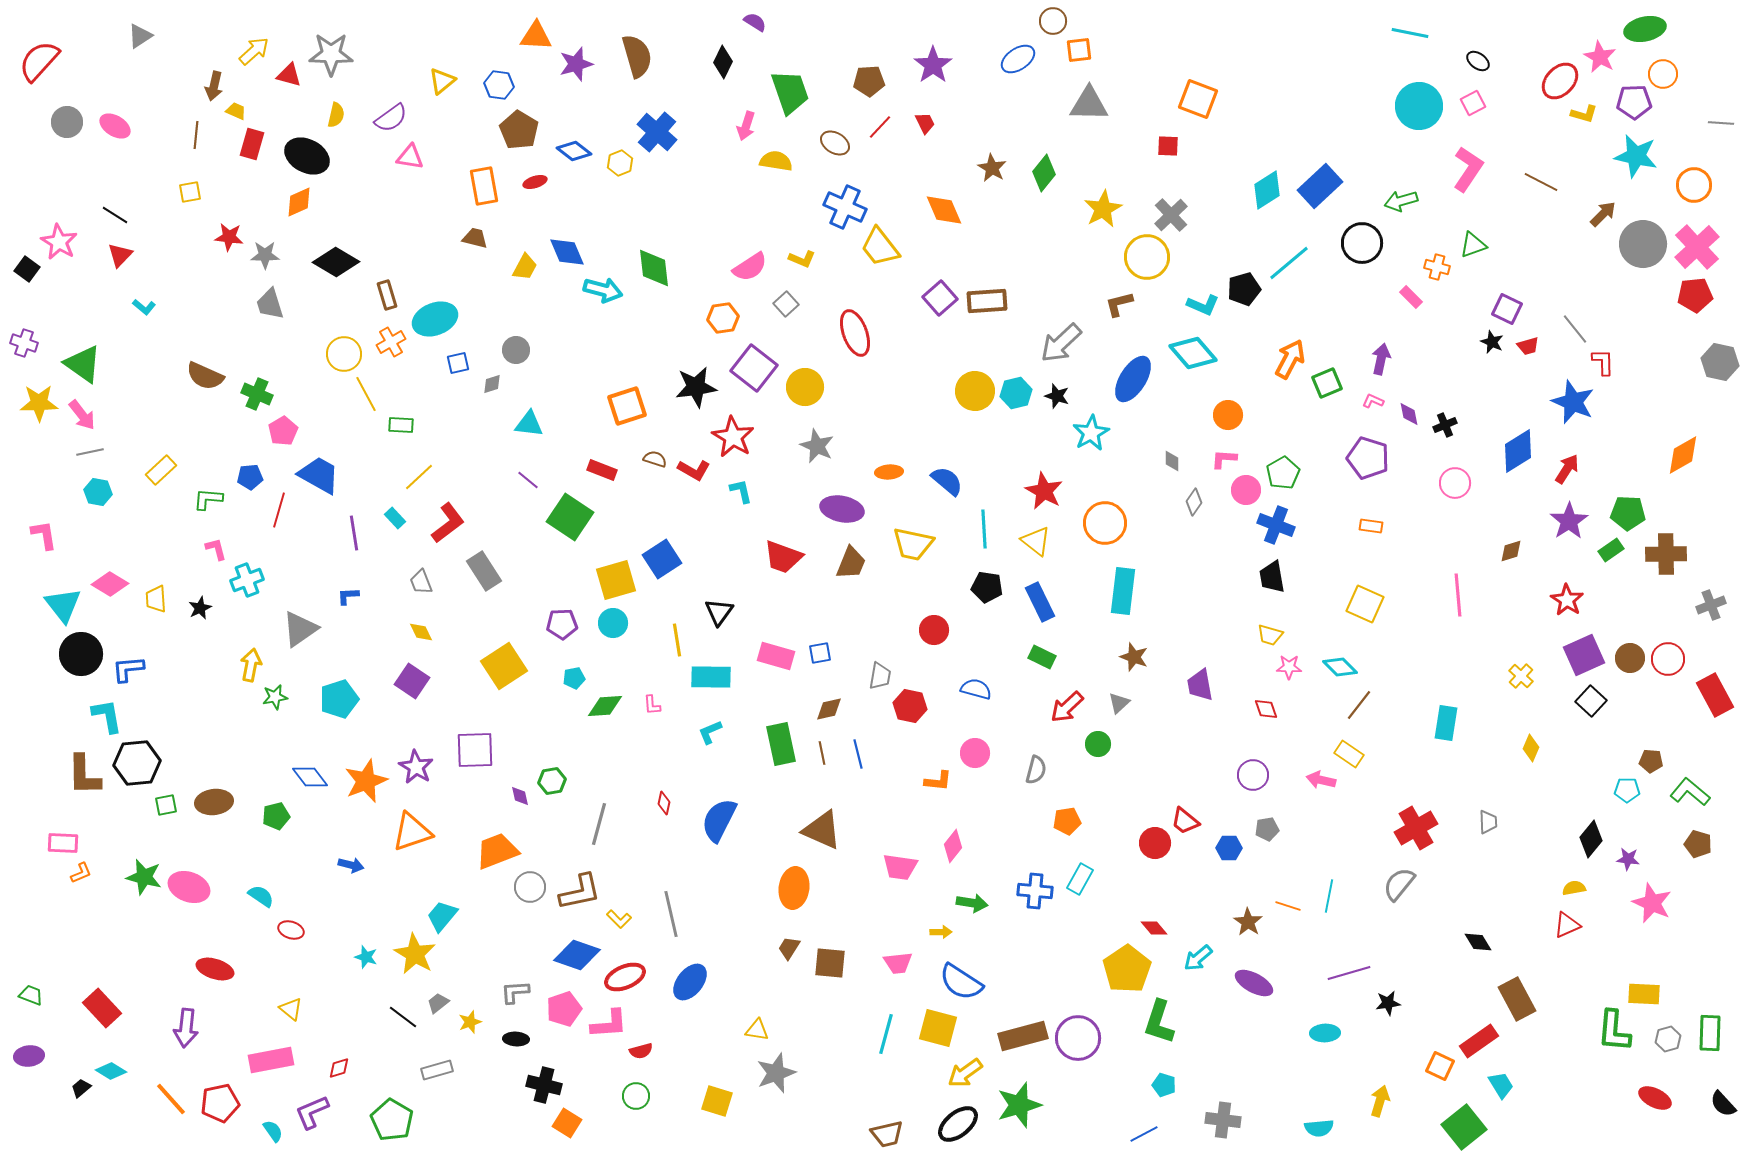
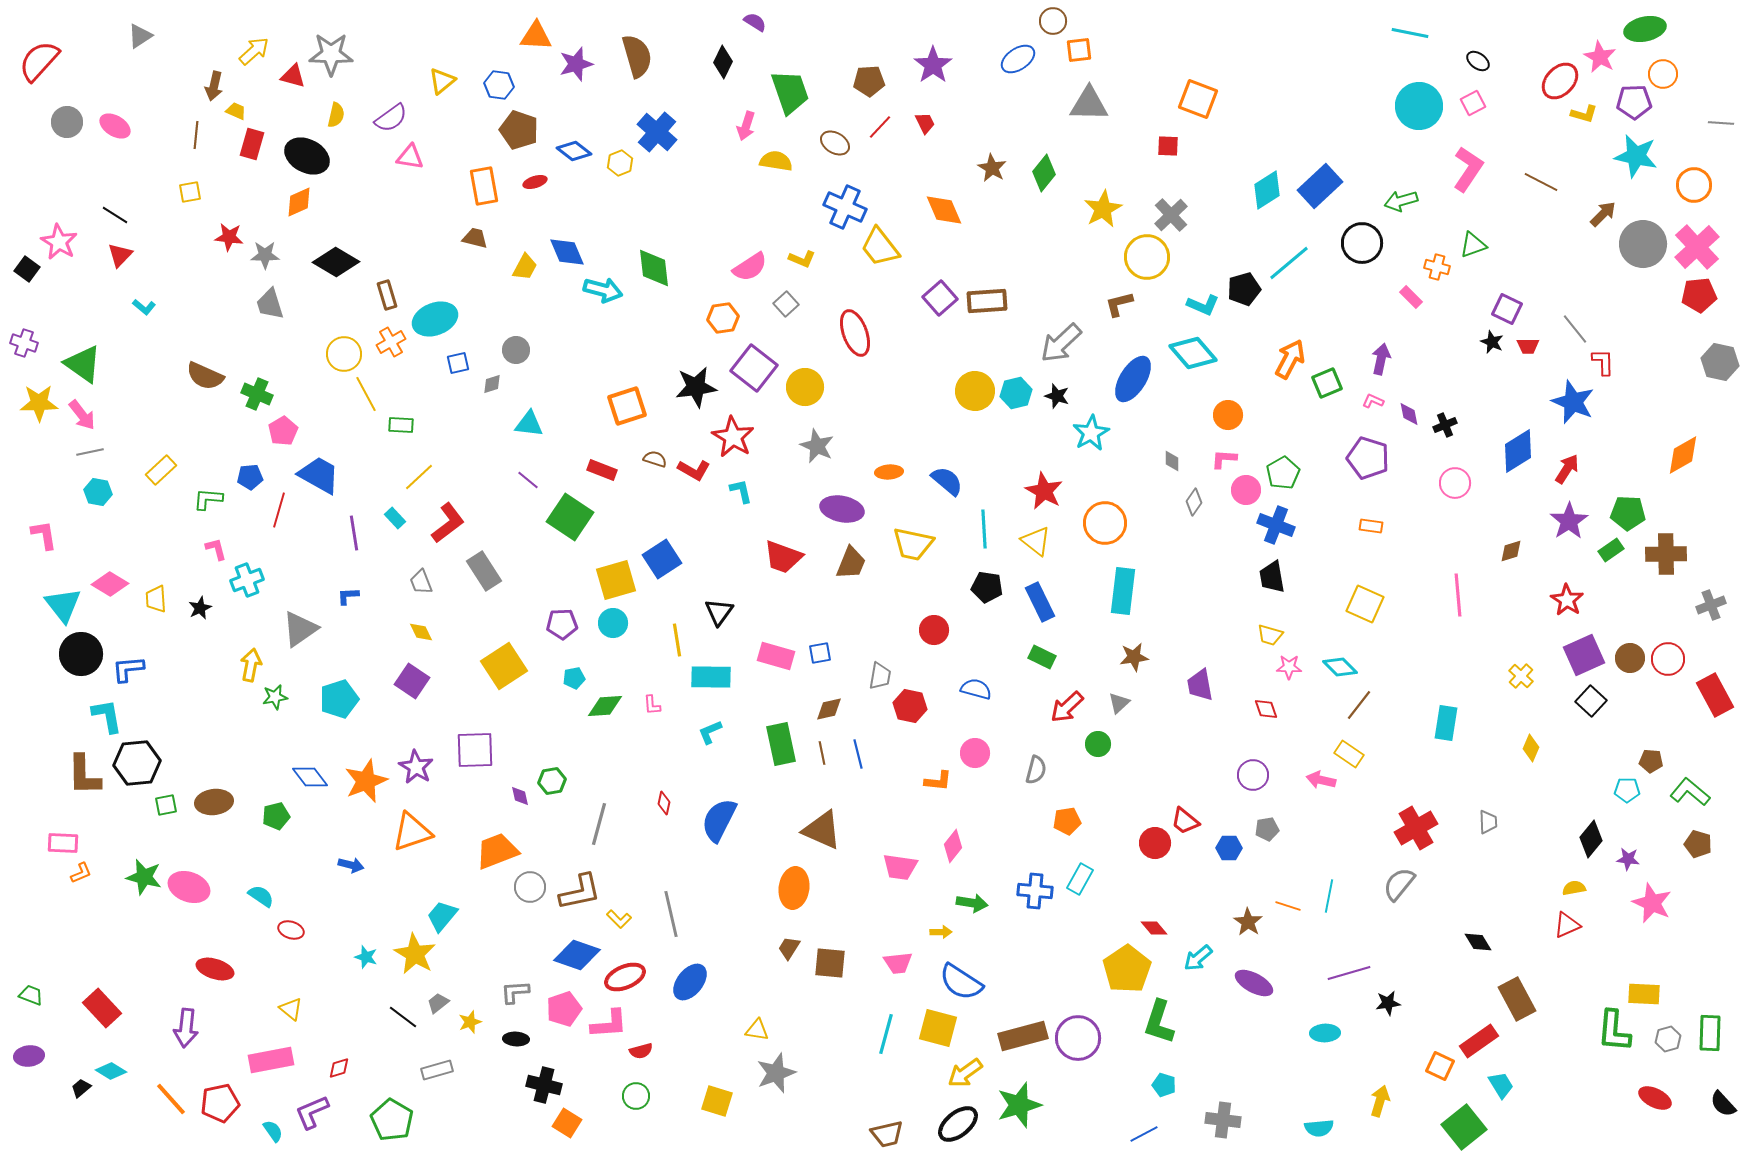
red triangle at (289, 75): moved 4 px right, 1 px down
brown pentagon at (519, 130): rotated 12 degrees counterclockwise
red pentagon at (1695, 295): moved 4 px right
red trapezoid at (1528, 346): rotated 15 degrees clockwise
brown star at (1134, 657): rotated 28 degrees counterclockwise
